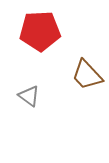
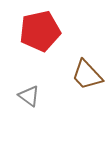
red pentagon: rotated 9 degrees counterclockwise
